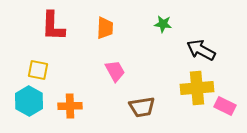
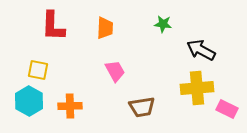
pink rectangle: moved 2 px right, 3 px down
